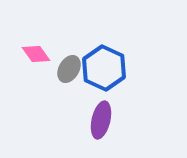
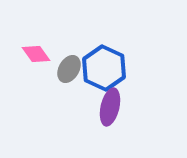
purple ellipse: moved 9 px right, 13 px up
